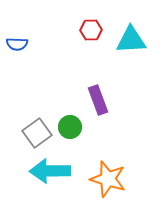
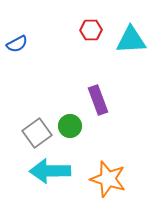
blue semicircle: rotated 30 degrees counterclockwise
green circle: moved 1 px up
